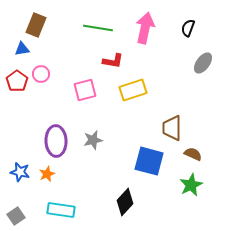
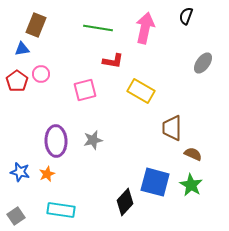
black semicircle: moved 2 px left, 12 px up
yellow rectangle: moved 8 px right, 1 px down; rotated 48 degrees clockwise
blue square: moved 6 px right, 21 px down
green star: rotated 15 degrees counterclockwise
